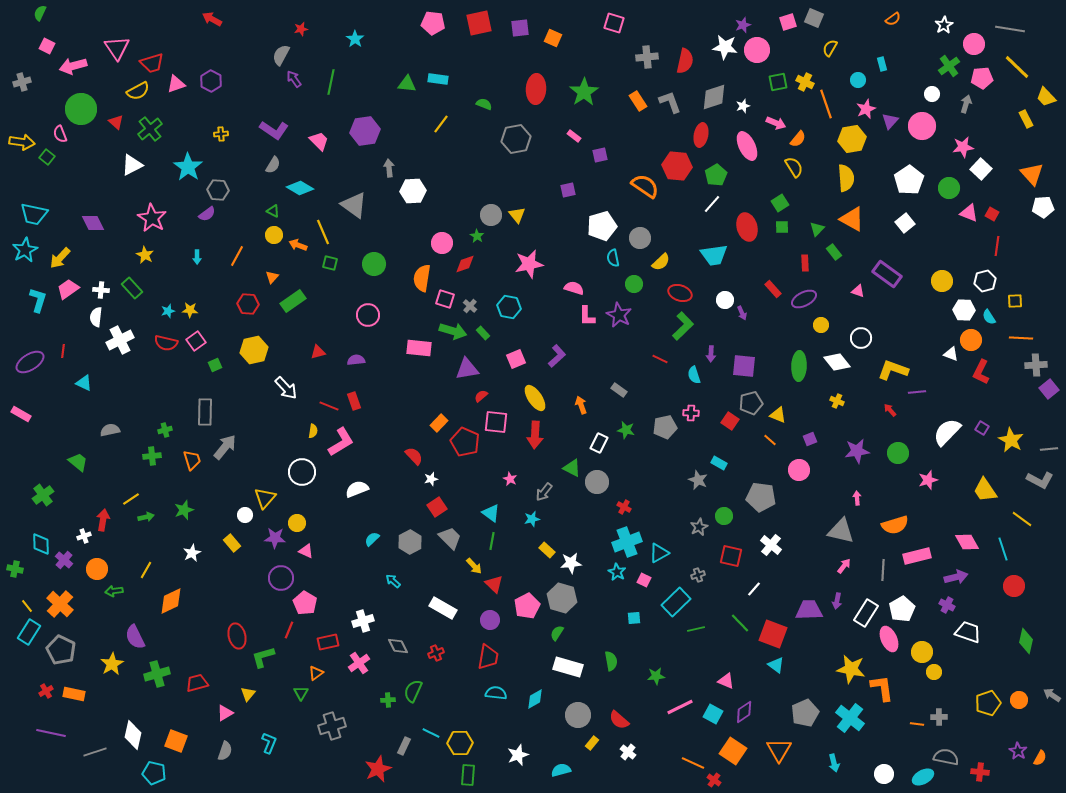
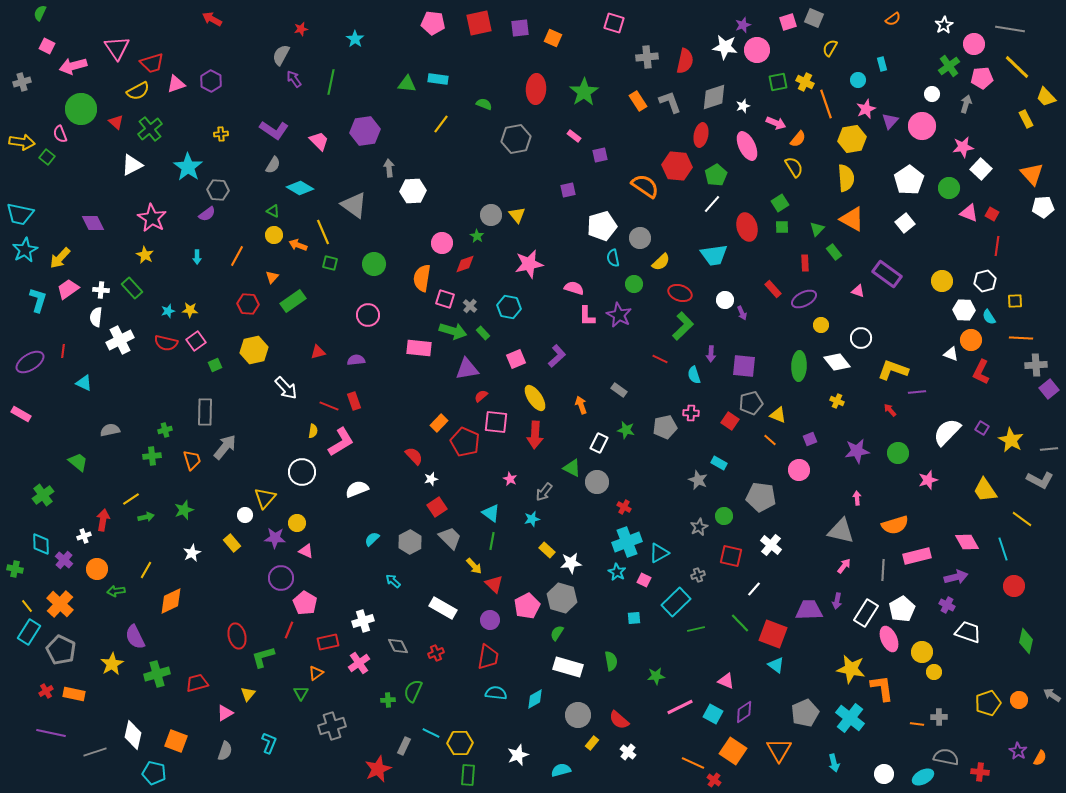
cyan trapezoid at (34, 214): moved 14 px left
green arrow at (114, 591): moved 2 px right
